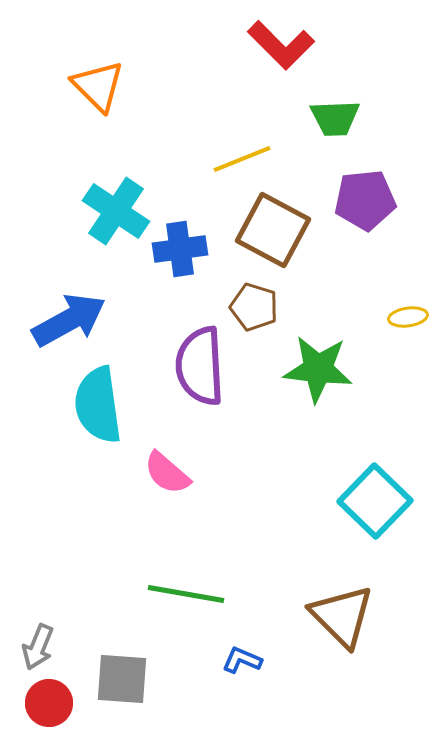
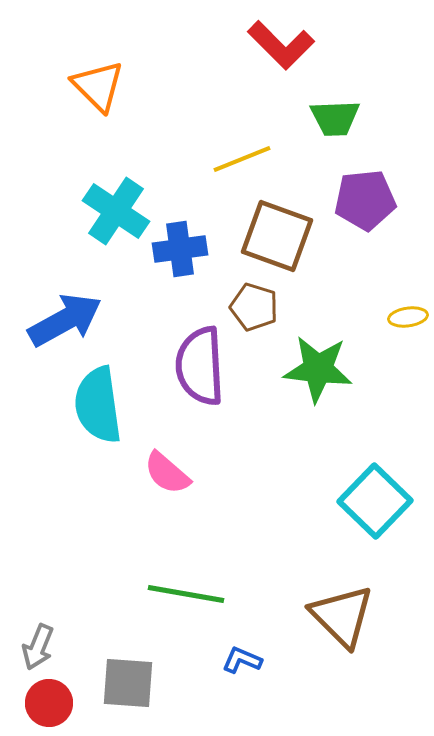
brown square: moved 4 px right, 6 px down; rotated 8 degrees counterclockwise
blue arrow: moved 4 px left
gray square: moved 6 px right, 4 px down
